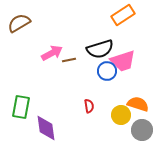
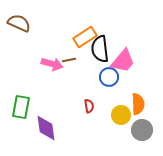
orange rectangle: moved 38 px left, 22 px down
brown semicircle: rotated 55 degrees clockwise
black semicircle: rotated 100 degrees clockwise
pink arrow: moved 11 px down; rotated 45 degrees clockwise
pink trapezoid: rotated 32 degrees counterclockwise
blue circle: moved 2 px right, 6 px down
orange semicircle: rotated 70 degrees clockwise
